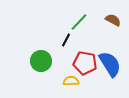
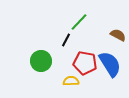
brown semicircle: moved 5 px right, 15 px down
